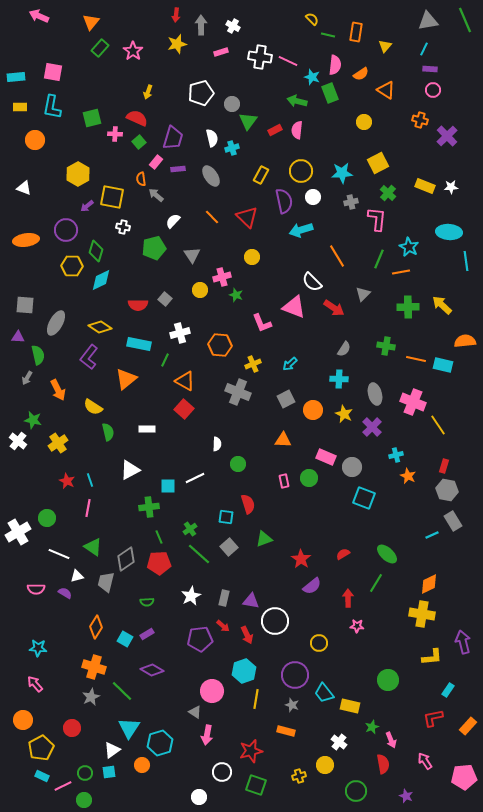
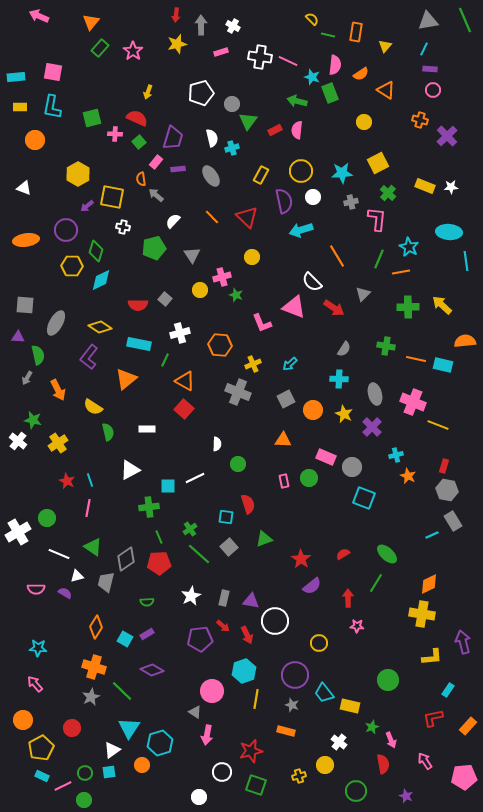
yellow line at (438, 425): rotated 35 degrees counterclockwise
